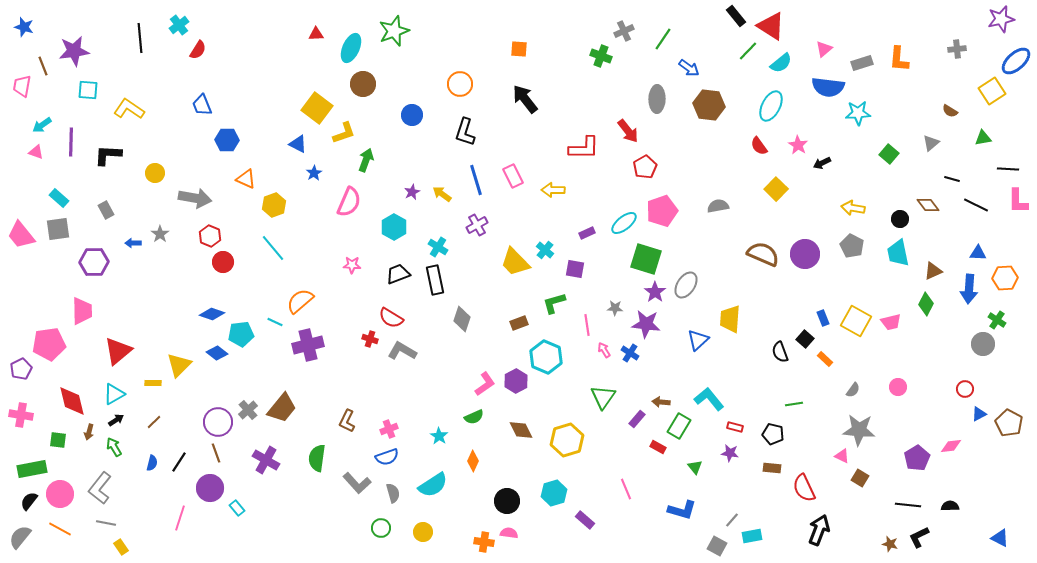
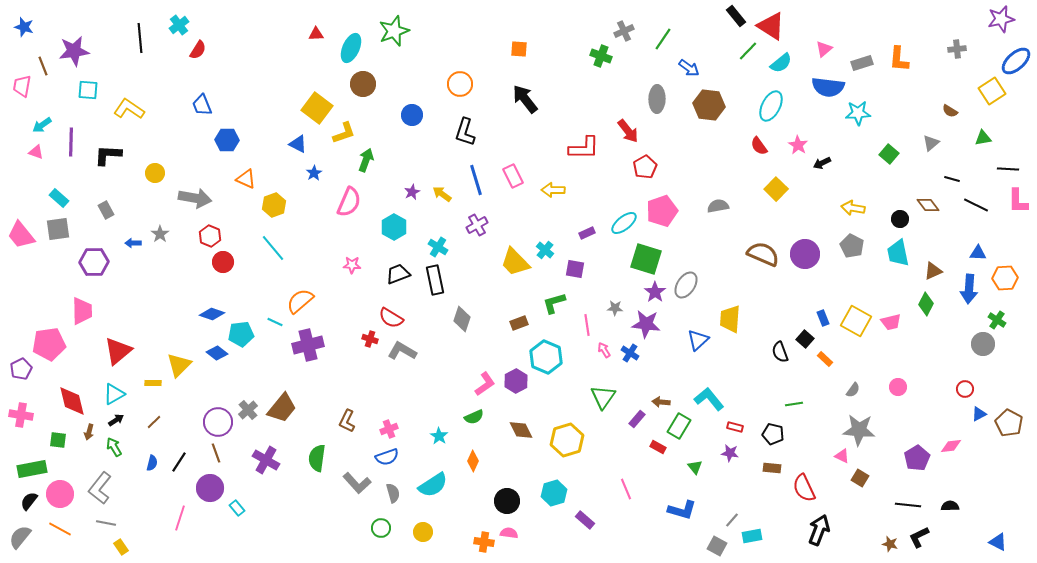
blue triangle at (1000, 538): moved 2 px left, 4 px down
